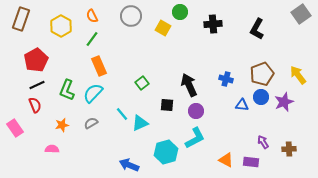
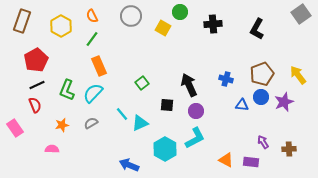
brown rectangle: moved 1 px right, 2 px down
cyan hexagon: moved 1 px left, 3 px up; rotated 15 degrees counterclockwise
